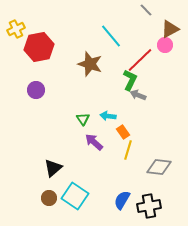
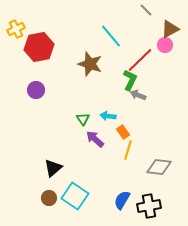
purple arrow: moved 1 px right, 3 px up
